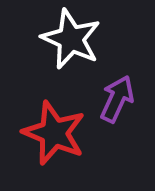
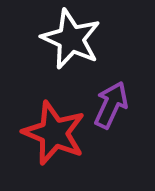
purple arrow: moved 6 px left, 6 px down
